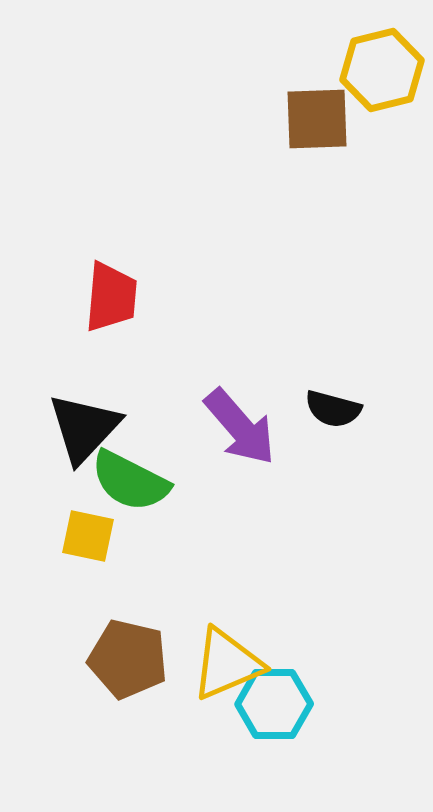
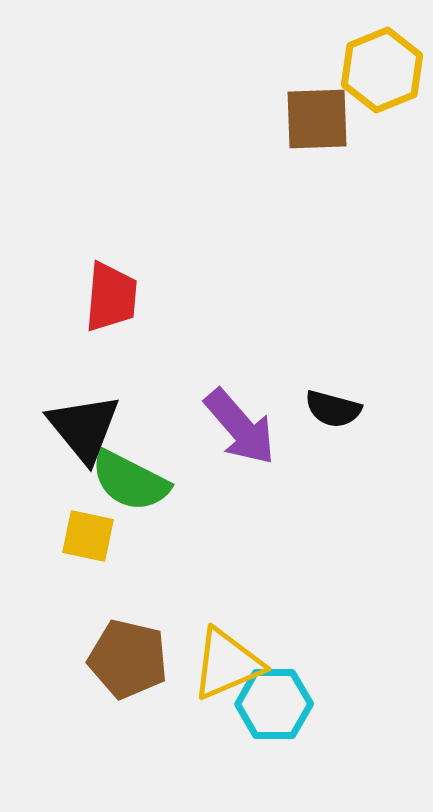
yellow hexagon: rotated 8 degrees counterclockwise
black triangle: rotated 22 degrees counterclockwise
